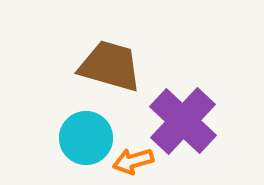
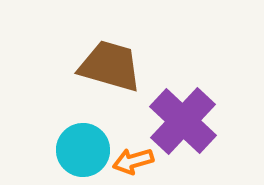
cyan circle: moved 3 px left, 12 px down
